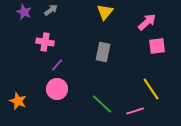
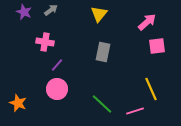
yellow triangle: moved 6 px left, 2 px down
yellow line: rotated 10 degrees clockwise
orange star: moved 2 px down
